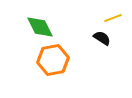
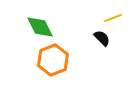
black semicircle: rotated 12 degrees clockwise
orange hexagon: rotated 12 degrees counterclockwise
